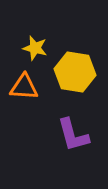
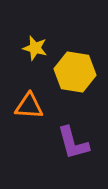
orange triangle: moved 5 px right, 19 px down
purple L-shape: moved 8 px down
